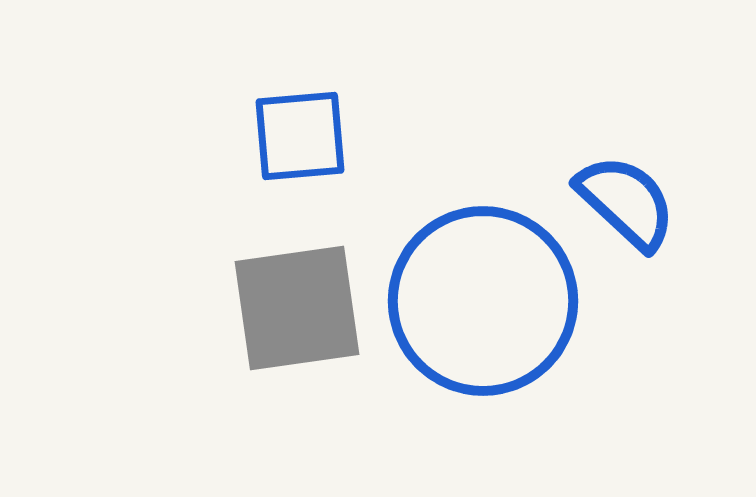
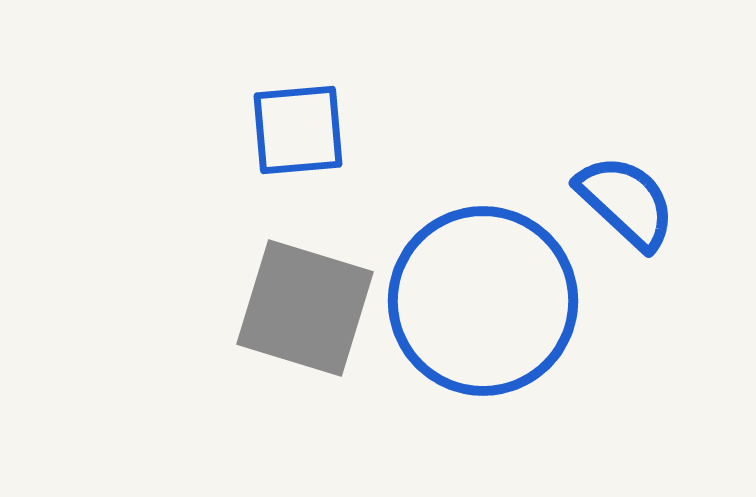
blue square: moved 2 px left, 6 px up
gray square: moved 8 px right; rotated 25 degrees clockwise
